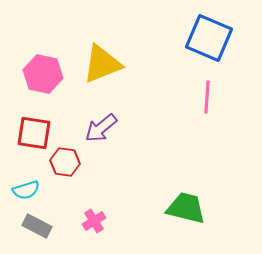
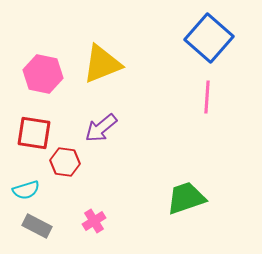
blue square: rotated 18 degrees clockwise
green trapezoid: moved 10 px up; rotated 33 degrees counterclockwise
